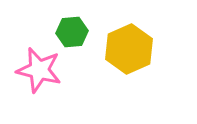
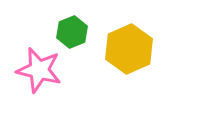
green hexagon: rotated 16 degrees counterclockwise
